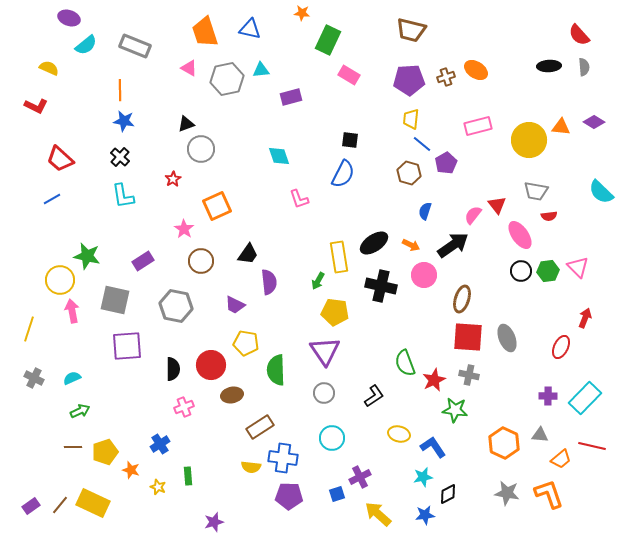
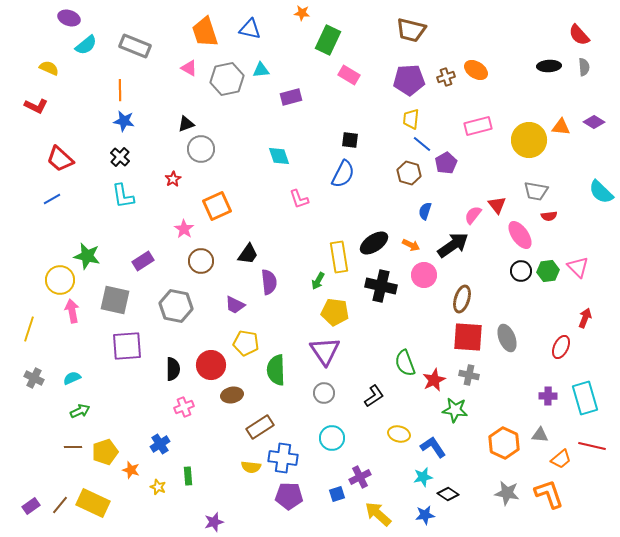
cyan rectangle at (585, 398): rotated 60 degrees counterclockwise
black diamond at (448, 494): rotated 60 degrees clockwise
